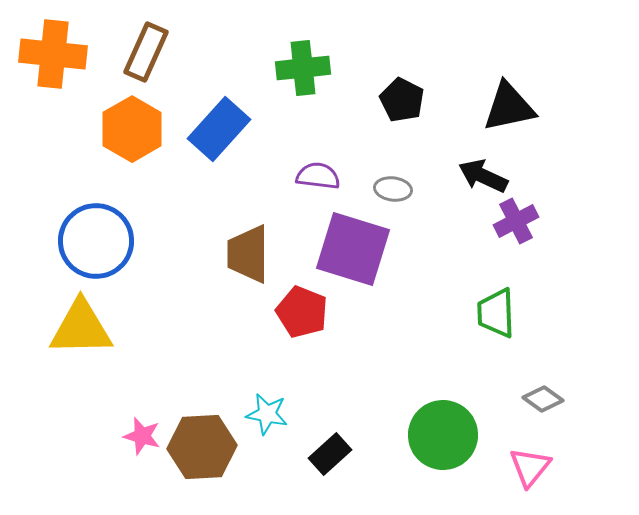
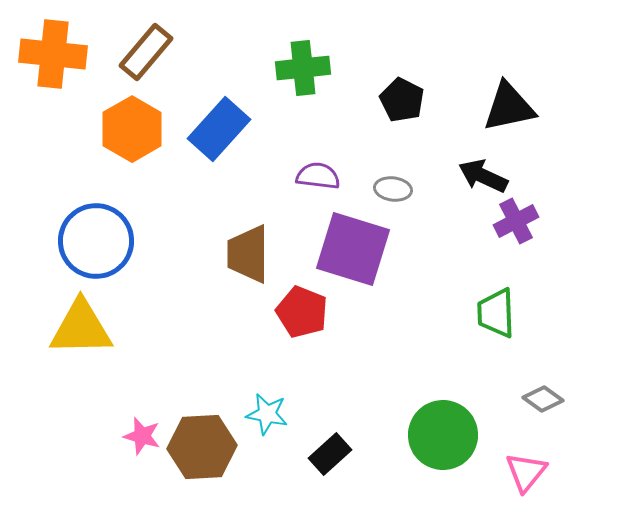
brown rectangle: rotated 16 degrees clockwise
pink triangle: moved 4 px left, 5 px down
